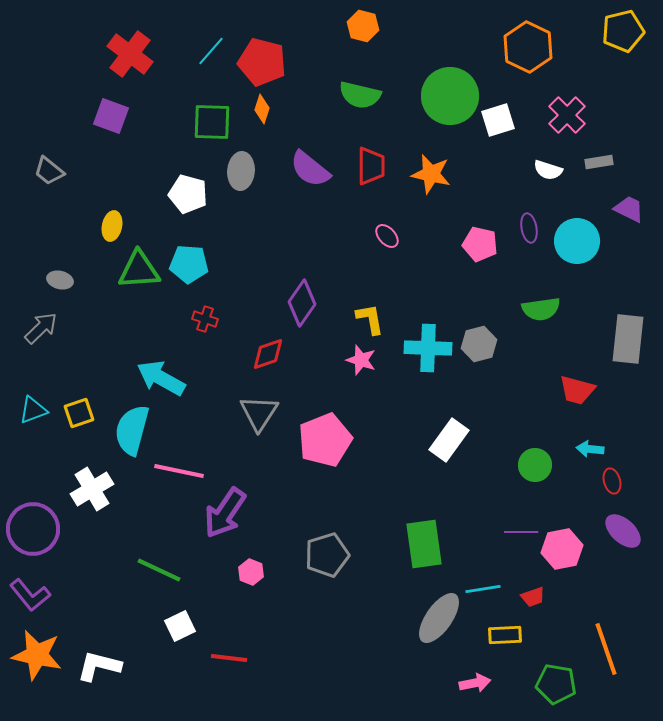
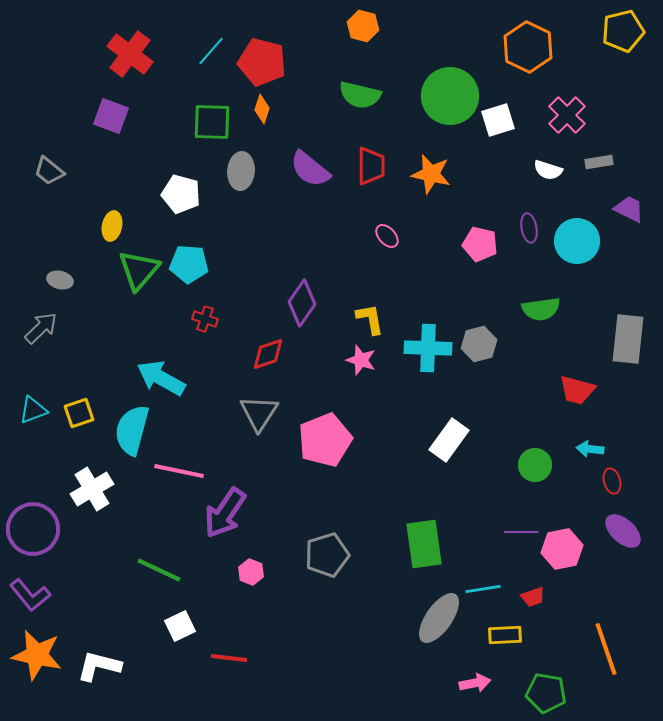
white pentagon at (188, 194): moved 7 px left
green triangle at (139, 270): rotated 45 degrees counterclockwise
green pentagon at (556, 684): moved 10 px left, 9 px down
